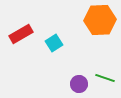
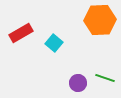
red rectangle: moved 1 px up
cyan square: rotated 18 degrees counterclockwise
purple circle: moved 1 px left, 1 px up
